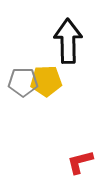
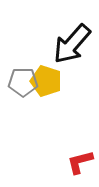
black arrow: moved 4 px right, 3 px down; rotated 138 degrees counterclockwise
yellow pentagon: rotated 20 degrees clockwise
